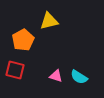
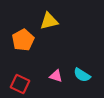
red square: moved 5 px right, 14 px down; rotated 12 degrees clockwise
cyan semicircle: moved 3 px right, 2 px up
